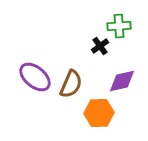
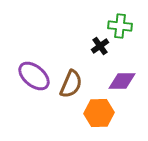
green cross: moved 1 px right; rotated 10 degrees clockwise
purple ellipse: moved 1 px left, 1 px up
purple diamond: rotated 12 degrees clockwise
